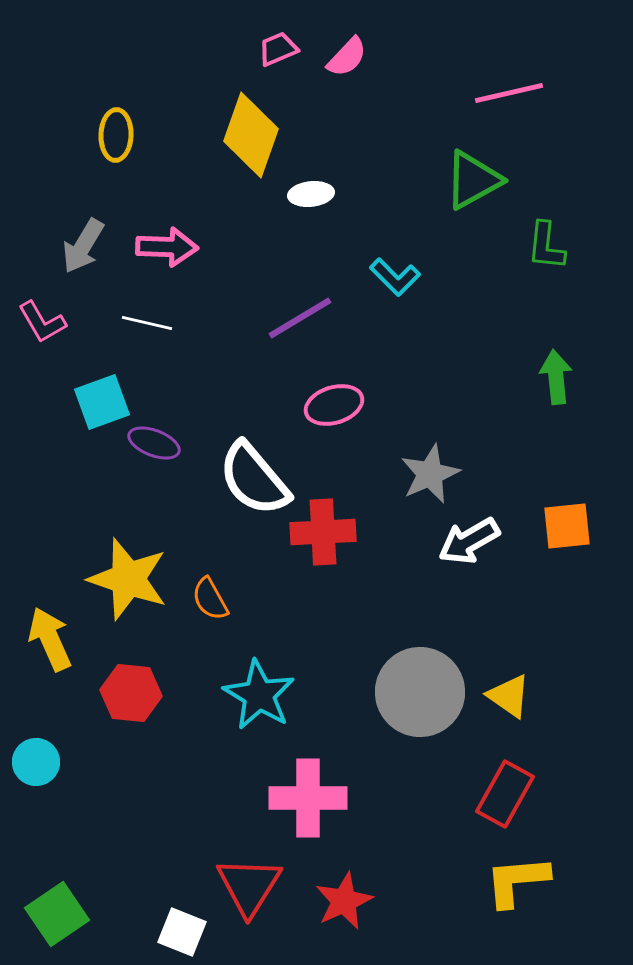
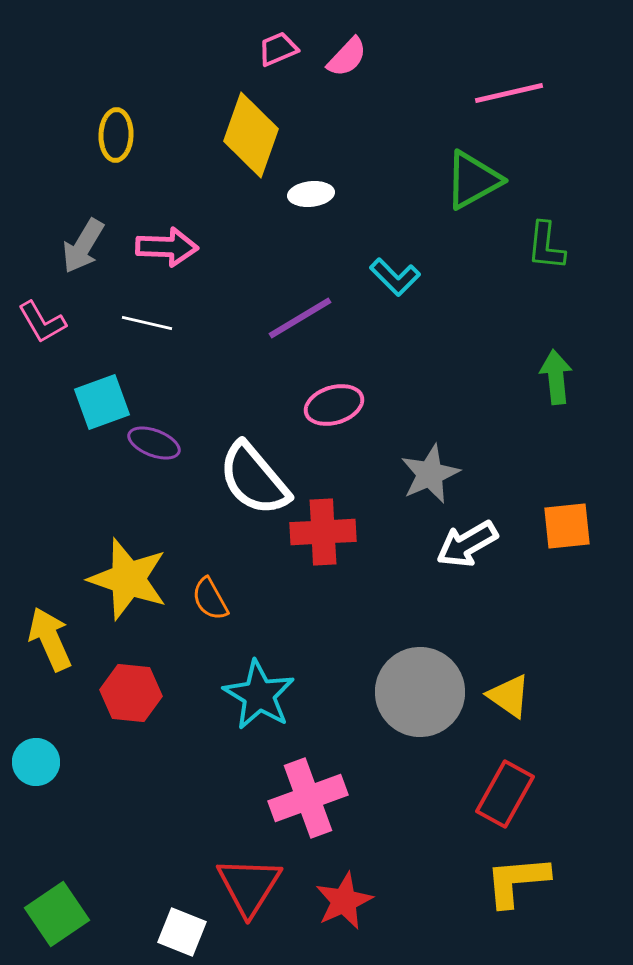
white arrow: moved 2 px left, 3 px down
pink cross: rotated 20 degrees counterclockwise
